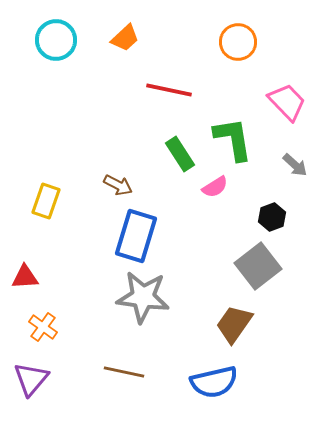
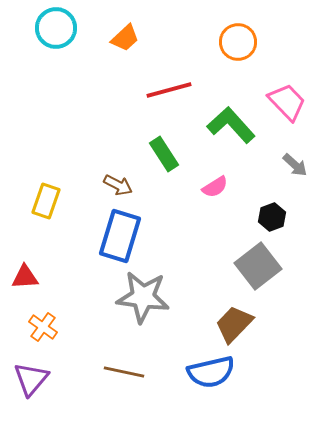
cyan circle: moved 12 px up
red line: rotated 27 degrees counterclockwise
green L-shape: moved 2 px left, 14 px up; rotated 33 degrees counterclockwise
green rectangle: moved 16 px left
blue rectangle: moved 16 px left
brown trapezoid: rotated 9 degrees clockwise
blue semicircle: moved 3 px left, 10 px up
